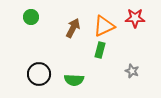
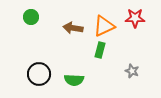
brown arrow: rotated 108 degrees counterclockwise
